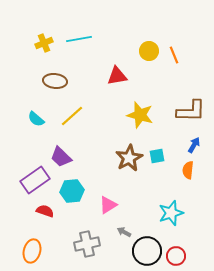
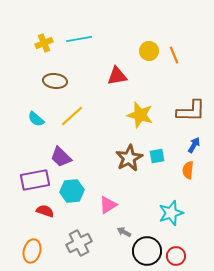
purple rectangle: rotated 24 degrees clockwise
gray cross: moved 8 px left, 1 px up; rotated 15 degrees counterclockwise
